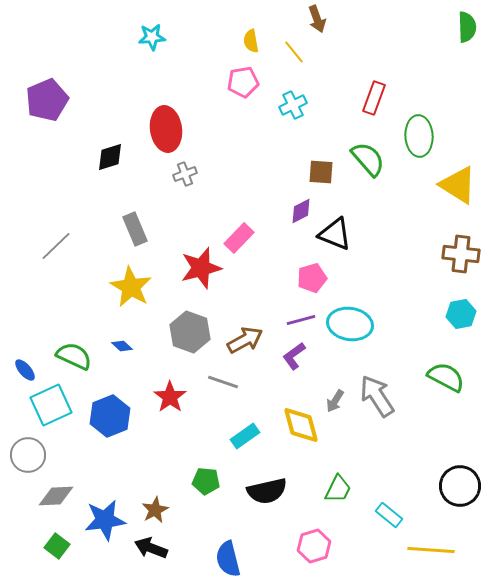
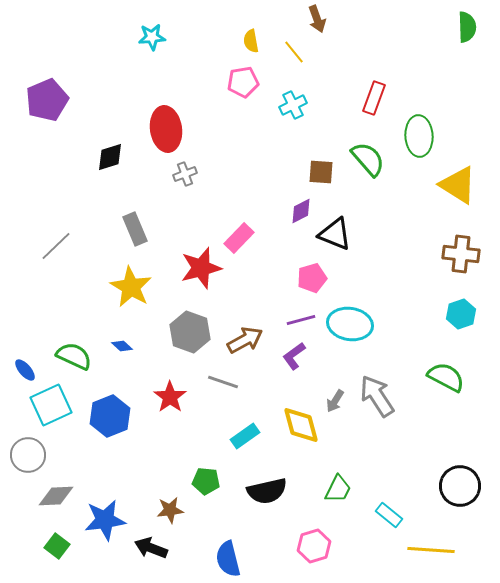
cyan hexagon at (461, 314): rotated 8 degrees counterclockwise
brown star at (155, 510): moved 15 px right; rotated 20 degrees clockwise
